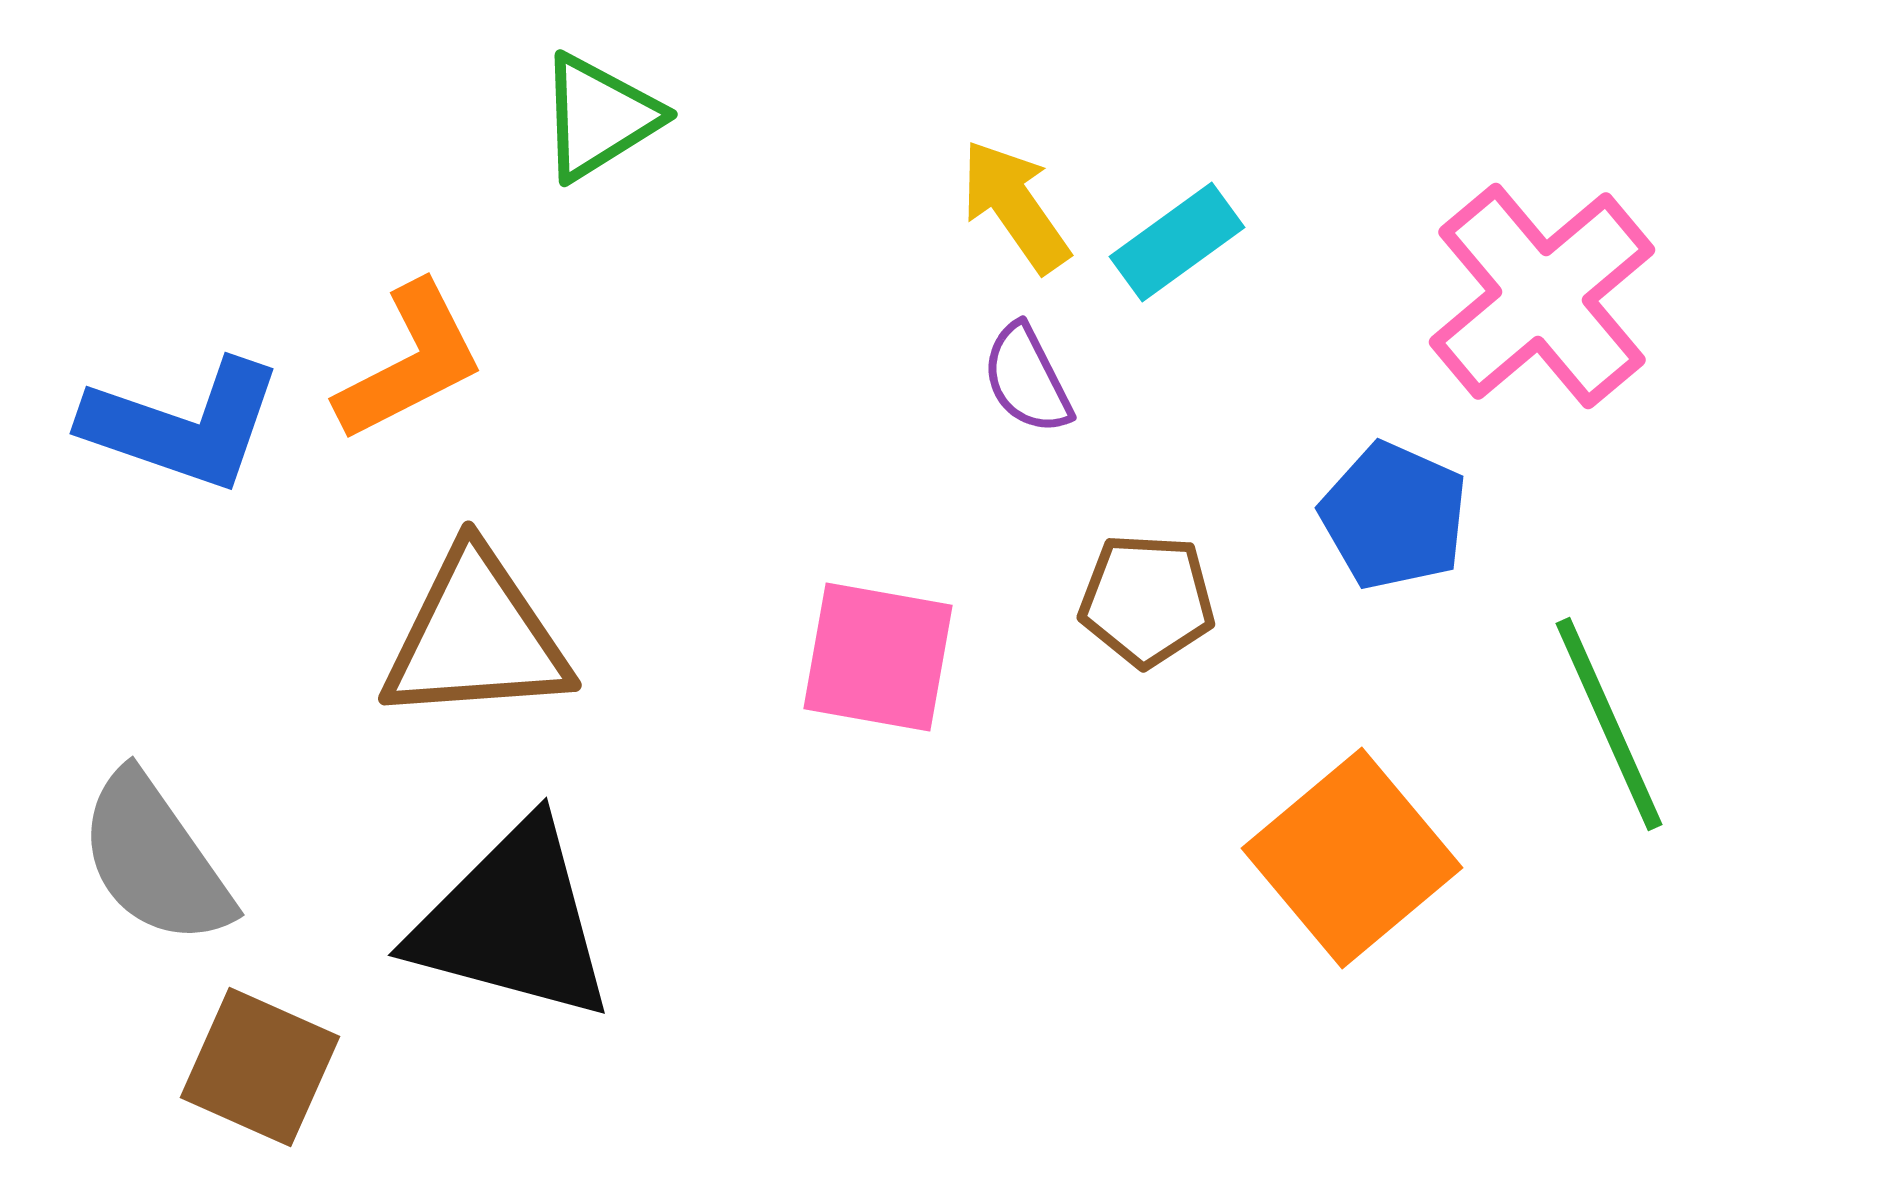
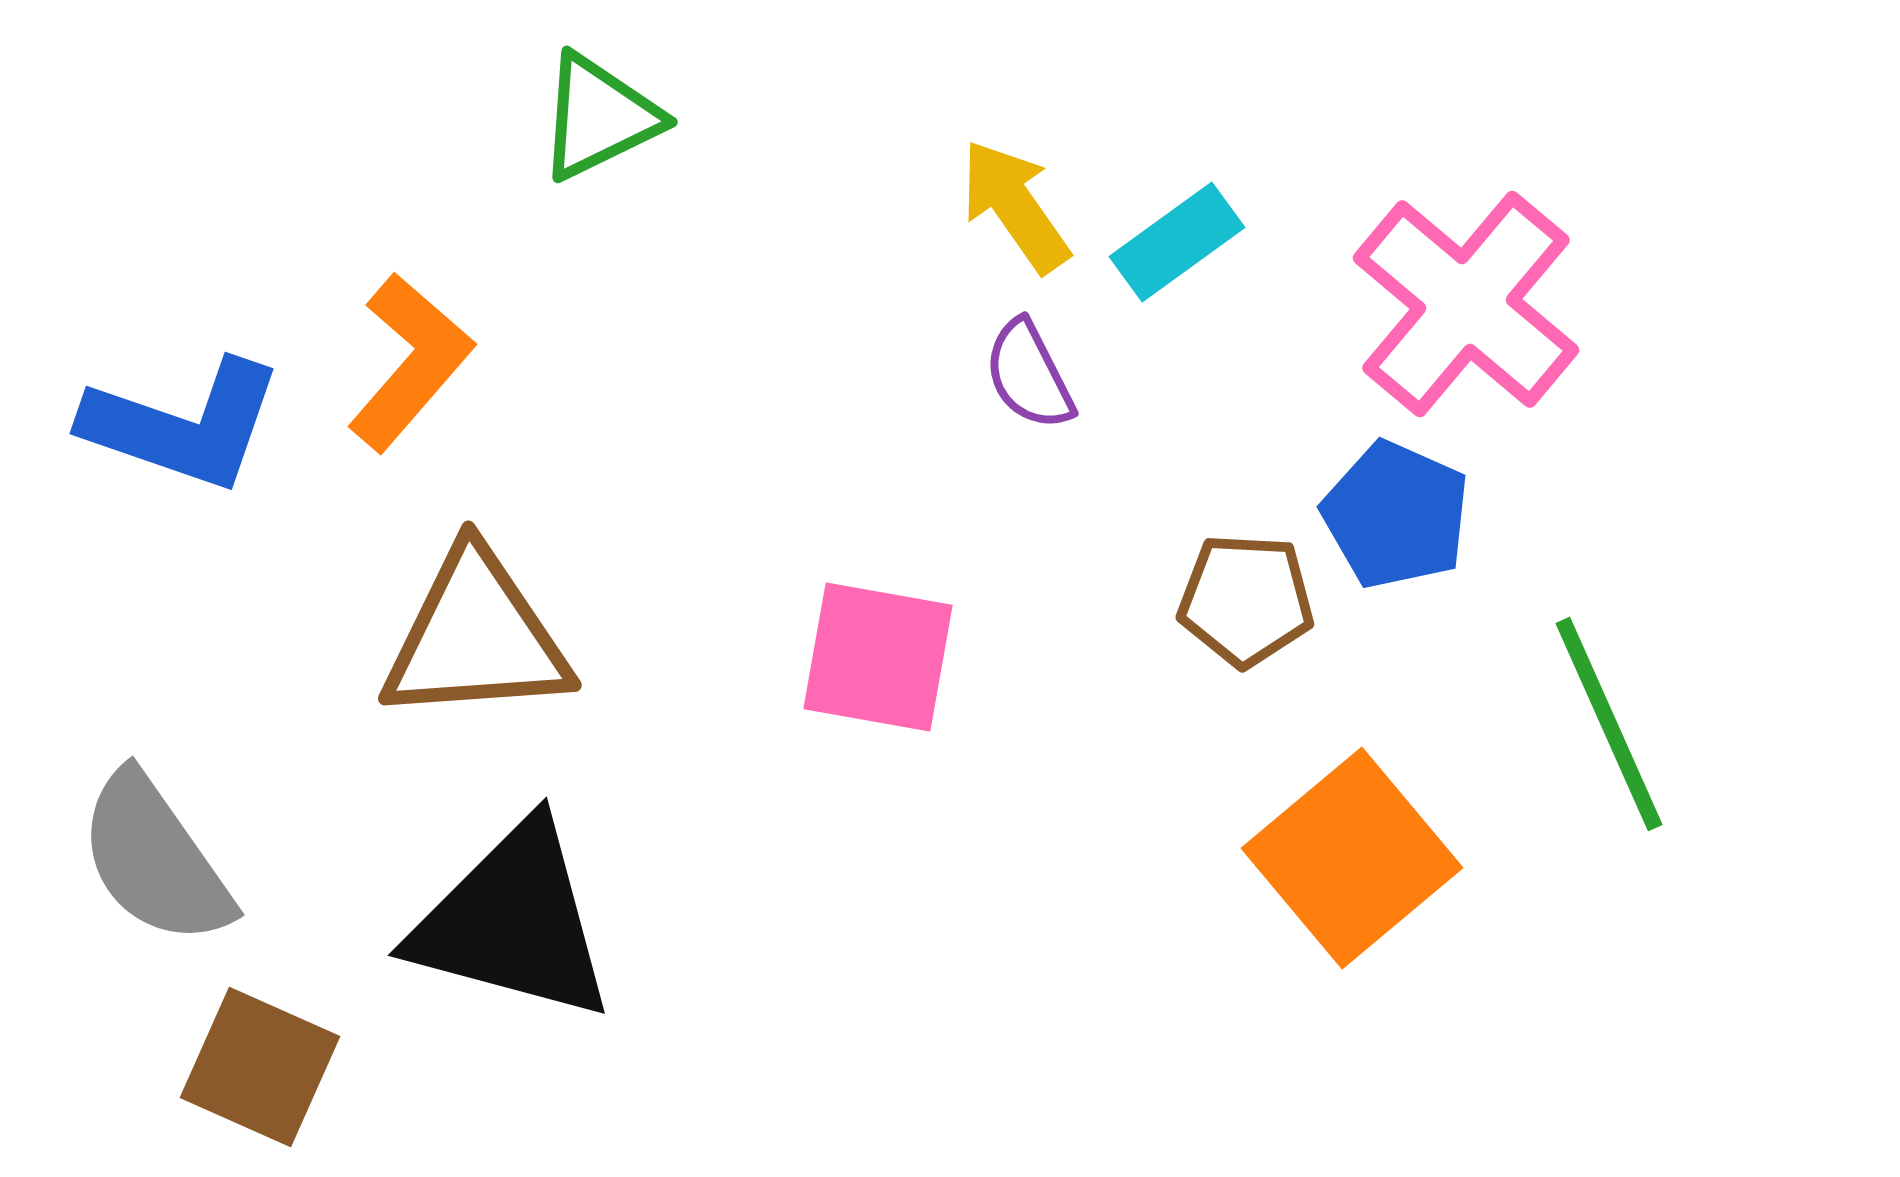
green triangle: rotated 6 degrees clockwise
pink cross: moved 76 px left, 8 px down; rotated 10 degrees counterclockwise
orange L-shape: rotated 22 degrees counterclockwise
purple semicircle: moved 2 px right, 4 px up
blue pentagon: moved 2 px right, 1 px up
brown pentagon: moved 99 px right
